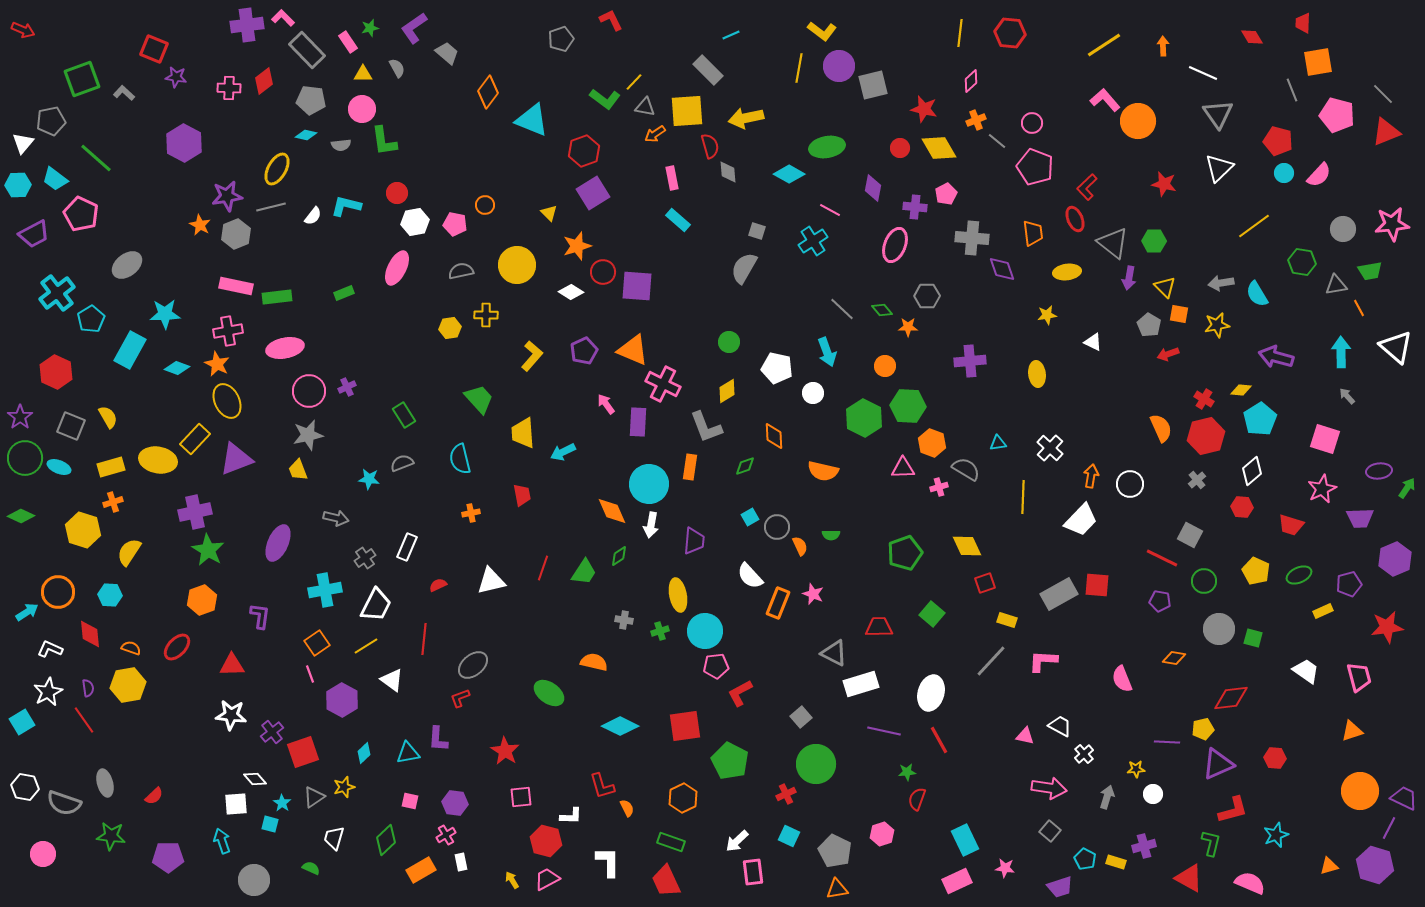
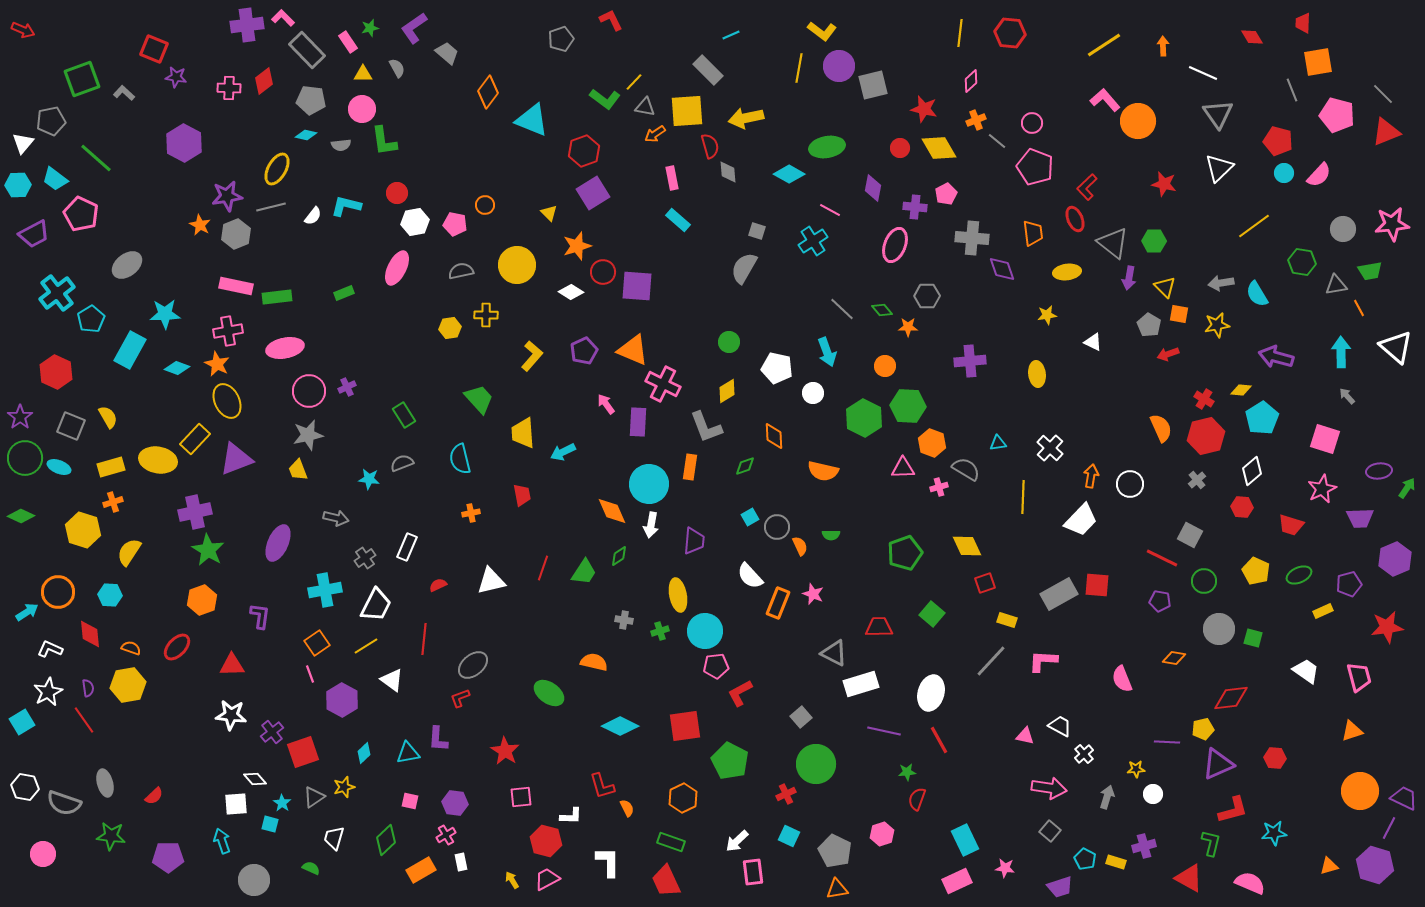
cyan pentagon at (1260, 419): moved 2 px right, 1 px up
cyan star at (1276, 835): moved 2 px left, 2 px up; rotated 15 degrees clockwise
